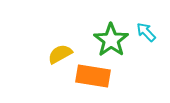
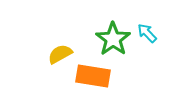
cyan arrow: moved 1 px right, 1 px down
green star: moved 2 px right, 1 px up
